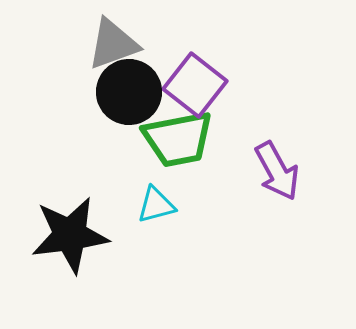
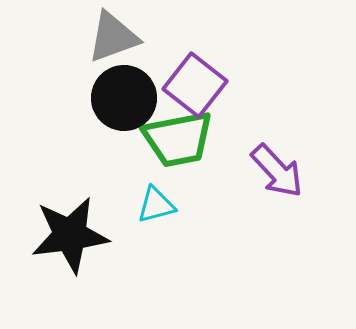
gray triangle: moved 7 px up
black circle: moved 5 px left, 6 px down
purple arrow: rotated 14 degrees counterclockwise
